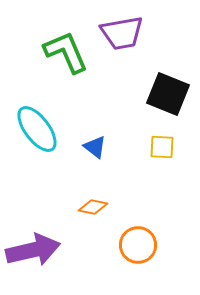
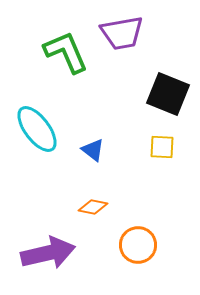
blue triangle: moved 2 px left, 3 px down
purple arrow: moved 15 px right, 3 px down
